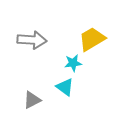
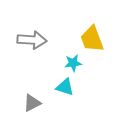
yellow trapezoid: rotated 80 degrees counterclockwise
cyan triangle: rotated 18 degrees counterclockwise
gray triangle: moved 3 px down
